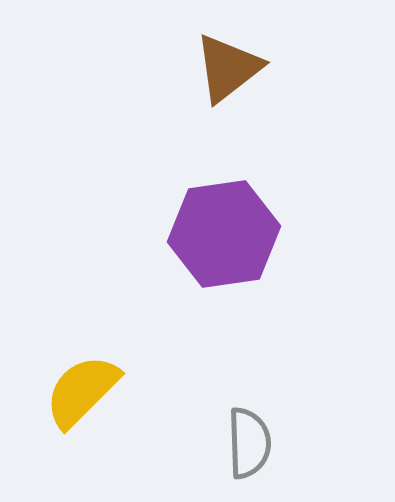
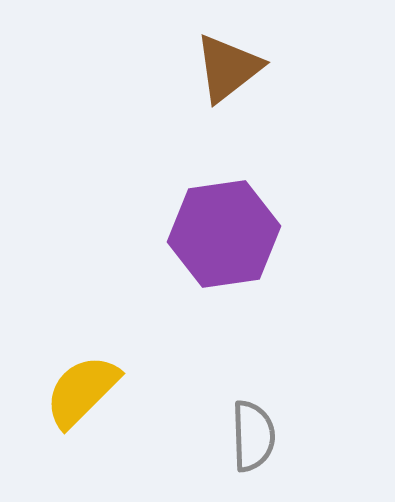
gray semicircle: moved 4 px right, 7 px up
